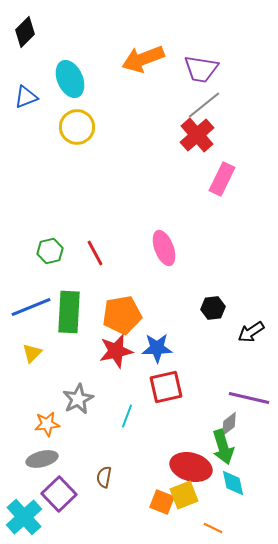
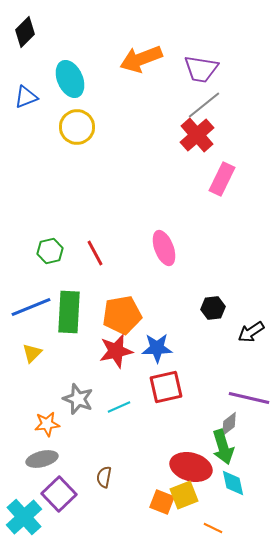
orange arrow: moved 2 px left
gray star: rotated 24 degrees counterclockwise
cyan line: moved 8 px left, 9 px up; rotated 45 degrees clockwise
